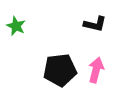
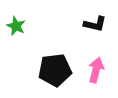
black pentagon: moved 5 px left
